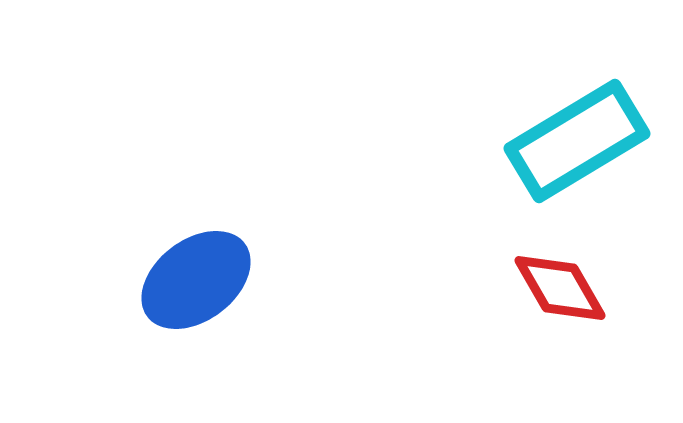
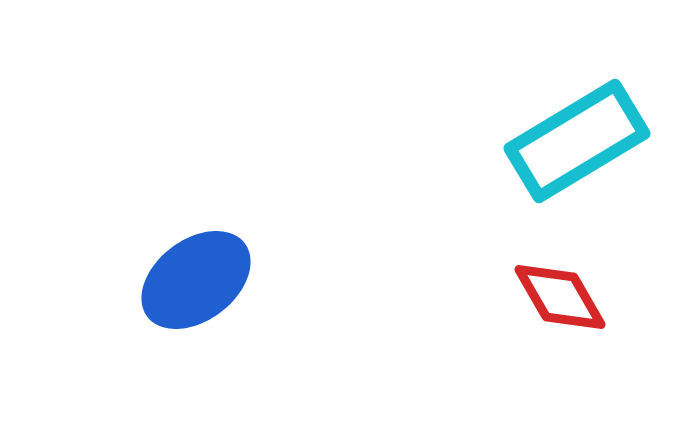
red diamond: moved 9 px down
